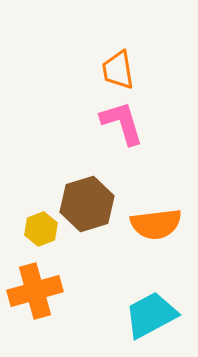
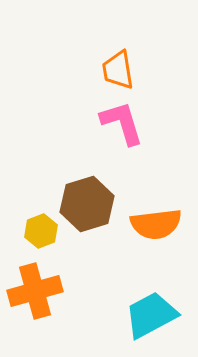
yellow hexagon: moved 2 px down
